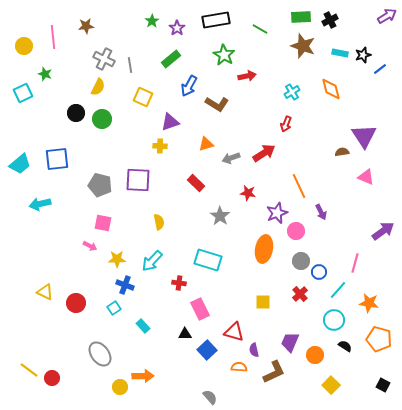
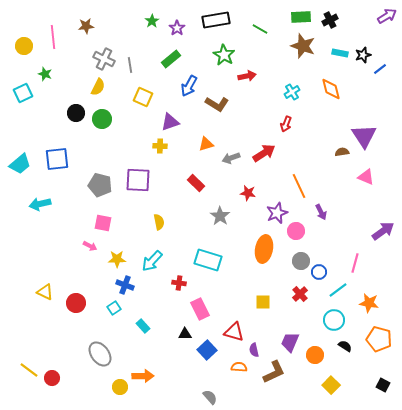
cyan line at (338, 290): rotated 12 degrees clockwise
